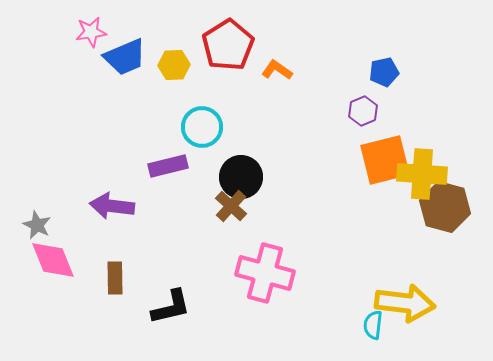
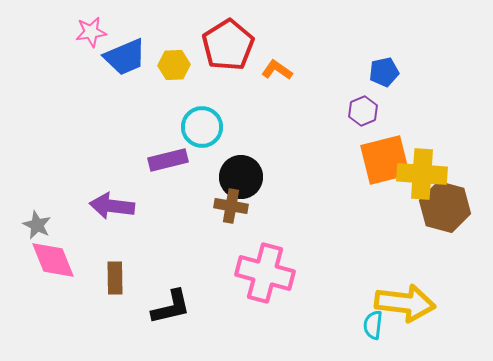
purple rectangle: moved 6 px up
brown cross: rotated 32 degrees counterclockwise
